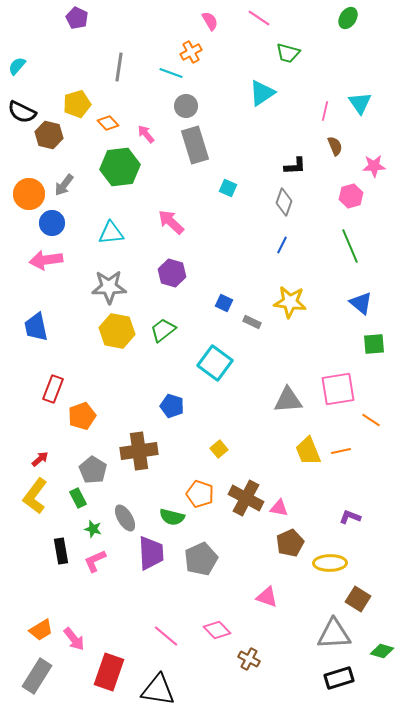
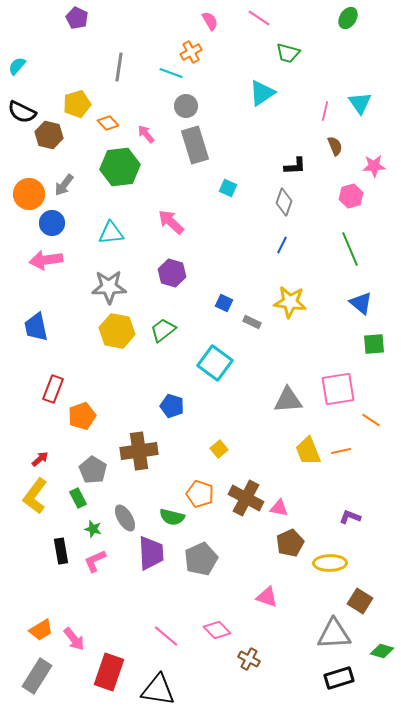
green line at (350, 246): moved 3 px down
brown square at (358, 599): moved 2 px right, 2 px down
